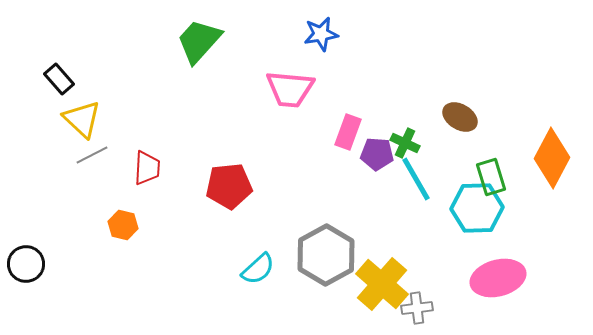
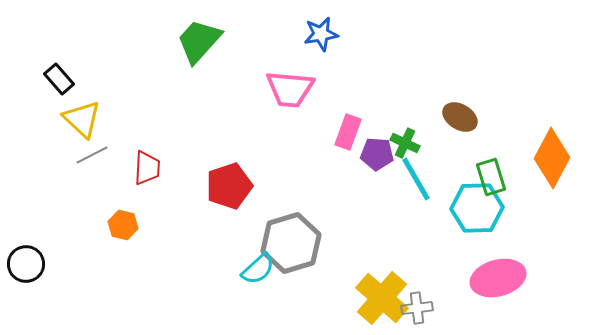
red pentagon: rotated 12 degrees counterclockwise
gray hexagon: moved 35 px left, 12 px up; rotated 12 degrees clockwise
yellow cross: moved 14 px down
